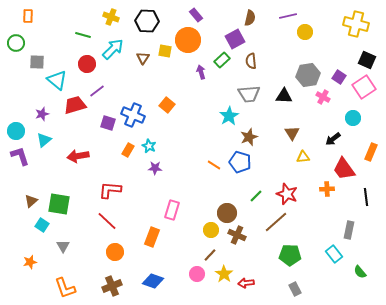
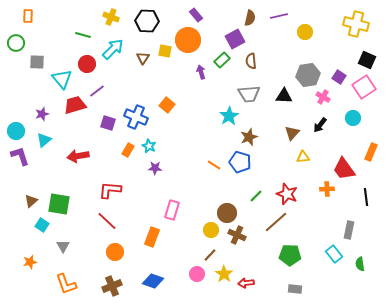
purple line at (288, 16): moved 9 px left
cyan triangle at (57, 80): moved 5 px right, 1 px up; rotated 10 degrees clockwise
blue cross at (133, 115): moved 3 px right, 2 px down
brown triangle at (292, 133): rotated 14 degrees clockwise
black arrow at (333, 139): moved 13 px left, 14 px up; rotated 14 degrees counterclockwise
green semicircle at (360, 272): moved 8 px up; rotated 32 degrees clockwise
orange L-shape at (65, 288): moved 1 px right, 4 px up
gray rectangle at (295, 289): rotated 56 degrees counterclockwise
